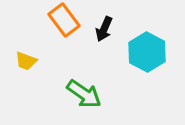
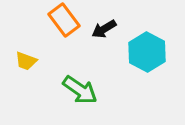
black arrow: rotated 35 degrees clockwise
green arrow: moved 4 px left, 4 px up
